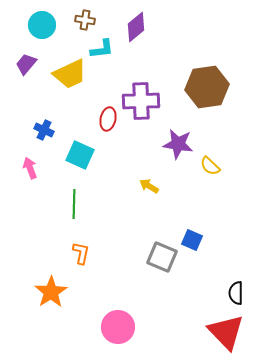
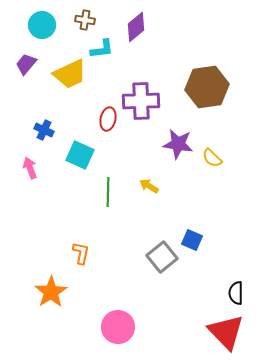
yellow semicircle: moved 2 px right, 8 px up
green line: moved 34 px right, 12 px up
gray square: rotated 28 degrees clockwise
